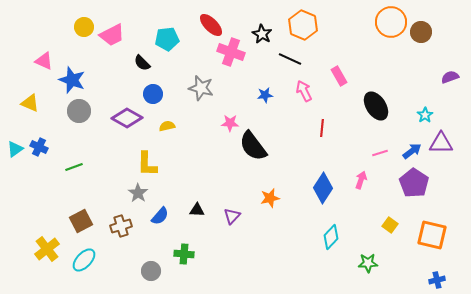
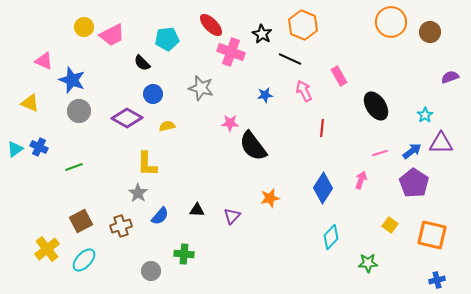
brown circle at (421, 32): moved 9 px right
